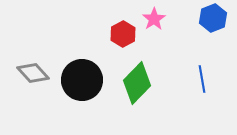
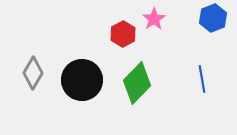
gray diamond: rotated 72 degrees clockwise
